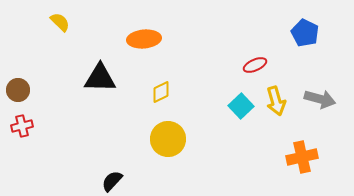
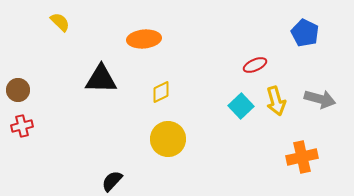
black triangle: moved 1 px right, 1 px down
